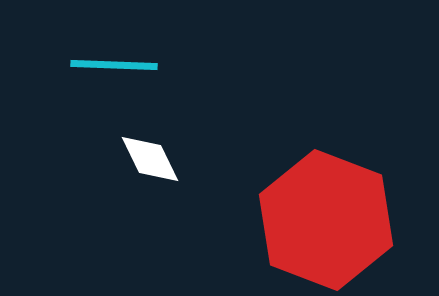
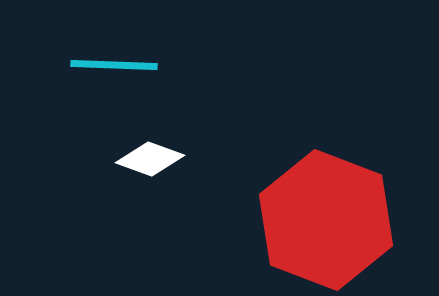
white diamond: rotated 44 degrees counterclockwise
